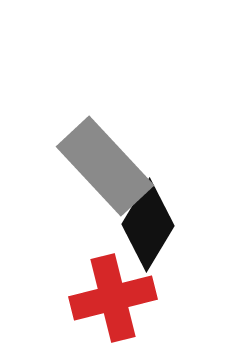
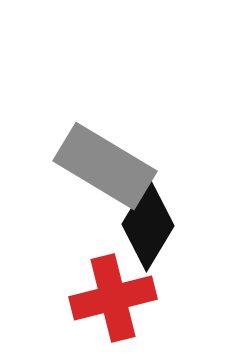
gray rectangle: rotated 16 degrees counterclockwise
